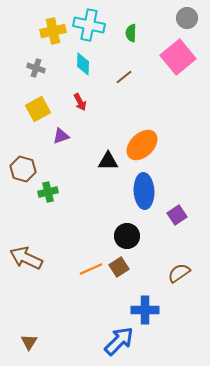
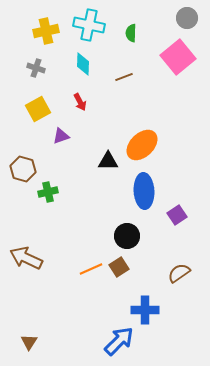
yellow cross: moved 7 px left
brown line: rotated 18 degrees clockwise
